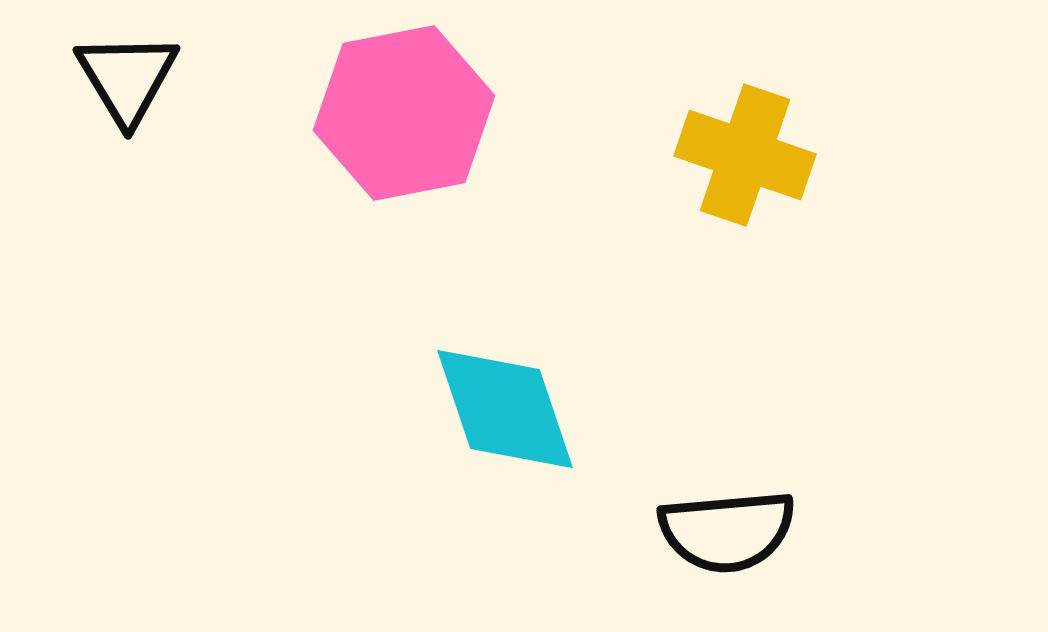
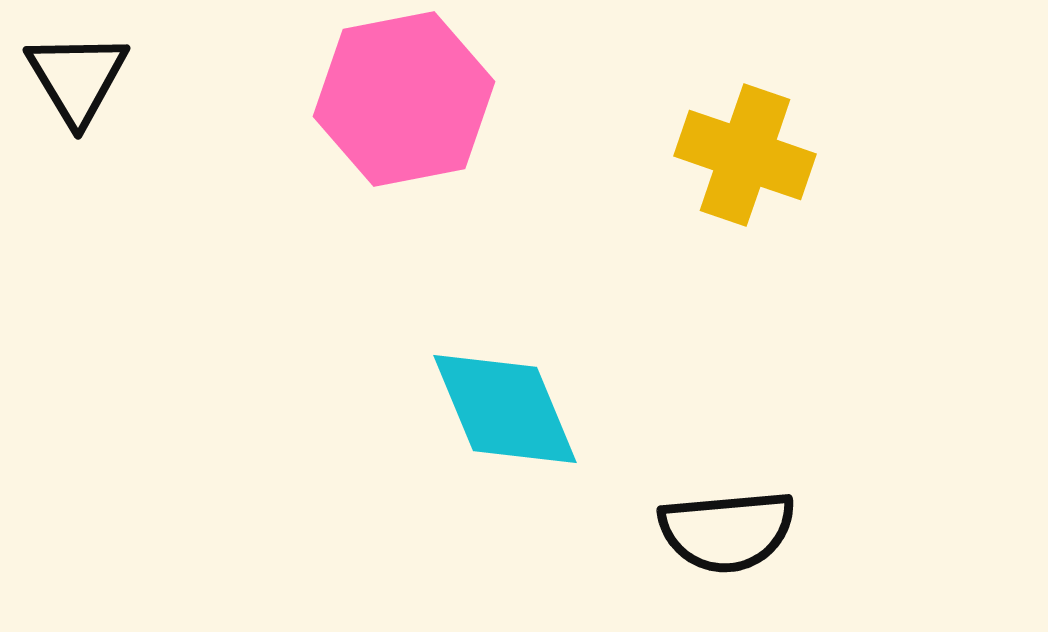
black triangle: moved 50 px left
pink hexagon: moved 14 px up
cyan diamond: rotated 4 degrees counterclockwise
